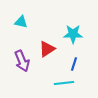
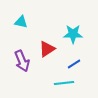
blue line: rotated 40 degrees clockwise
